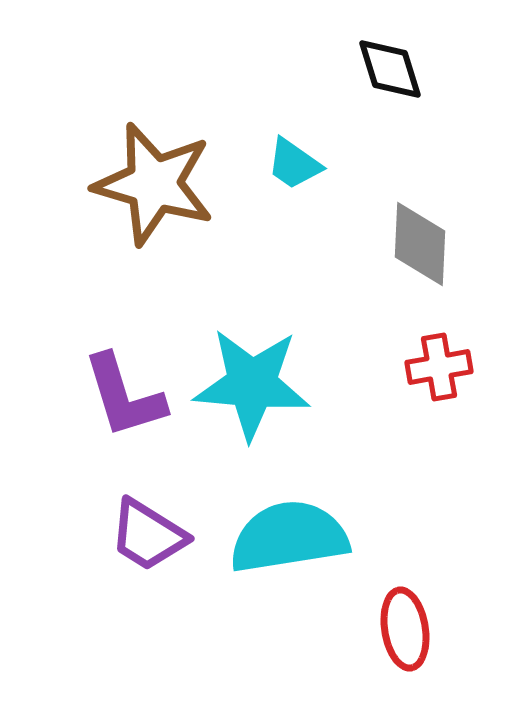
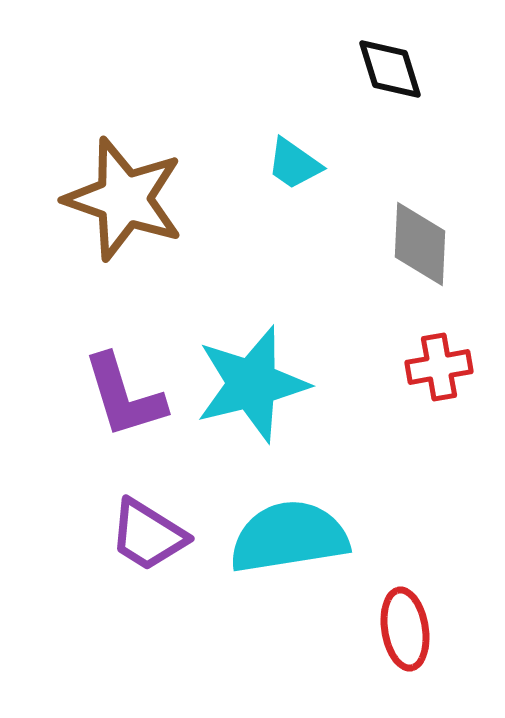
brown star: moved 30 px left, 15 px down; rotated 3 degrees clockwise
cyan star: rotated 19 degrees counterclockwise
